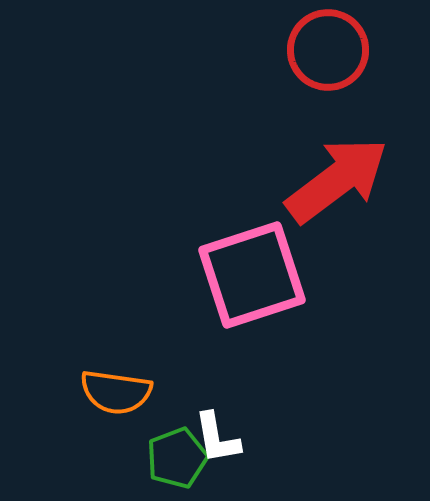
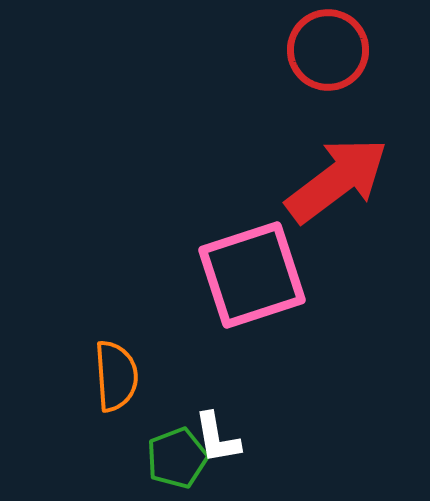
orange semicircle: moved 16 px up; rotated 102 degrees counterclockwise
